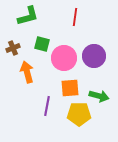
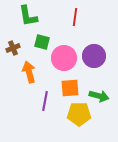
green L-shape: rotated 95 degrees clockwise
green square: moved 2 px up
orange arrow: moved 2 px right
purple line: moved 2 px left, 5 px up
